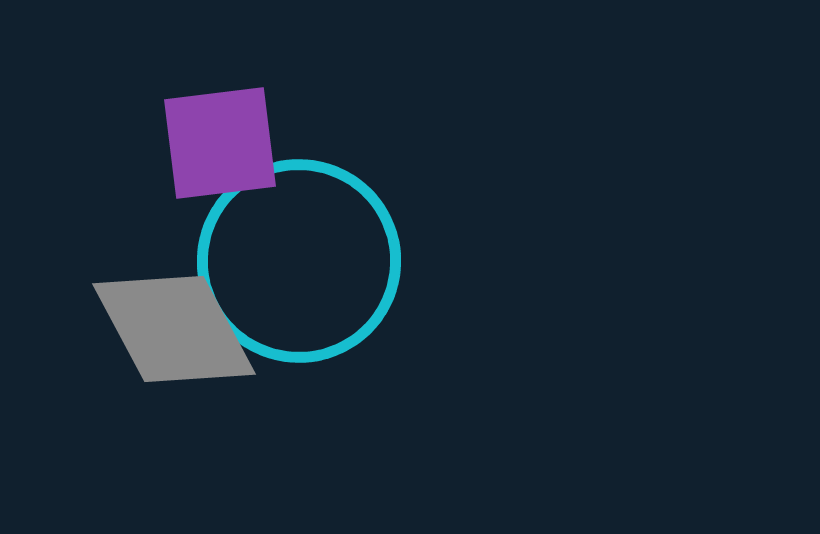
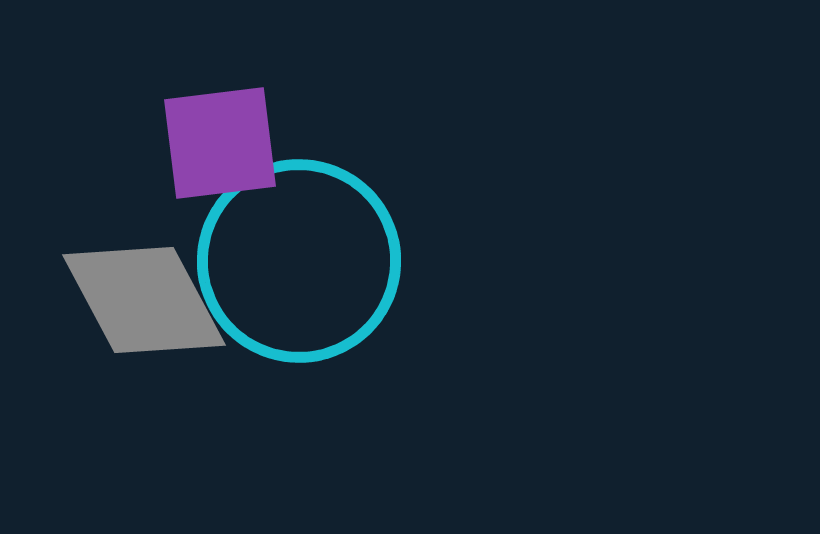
gray diamond: moved 30 px left, 29 px up
